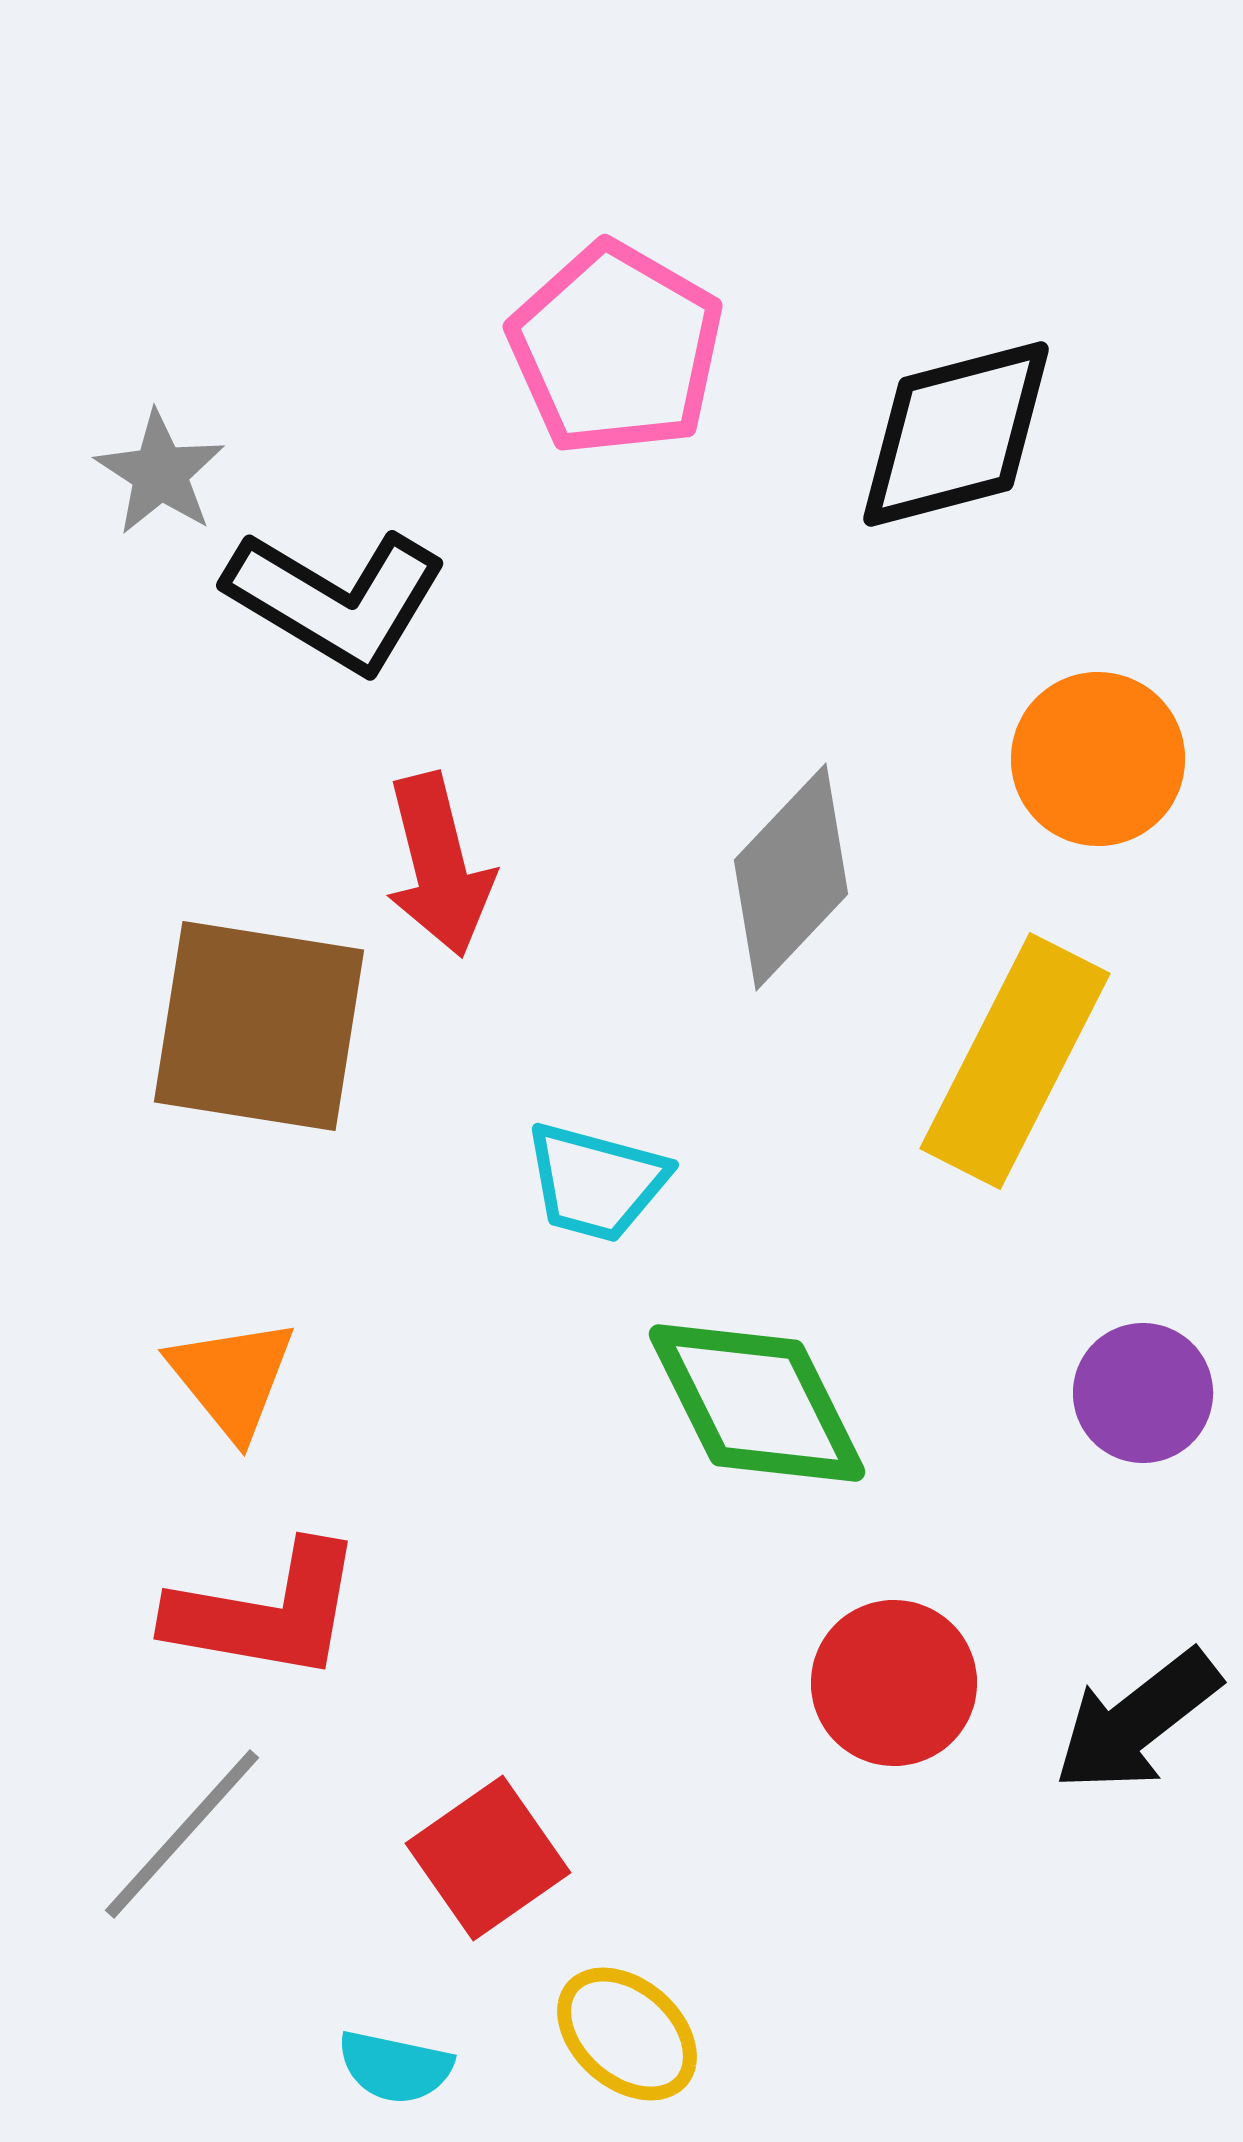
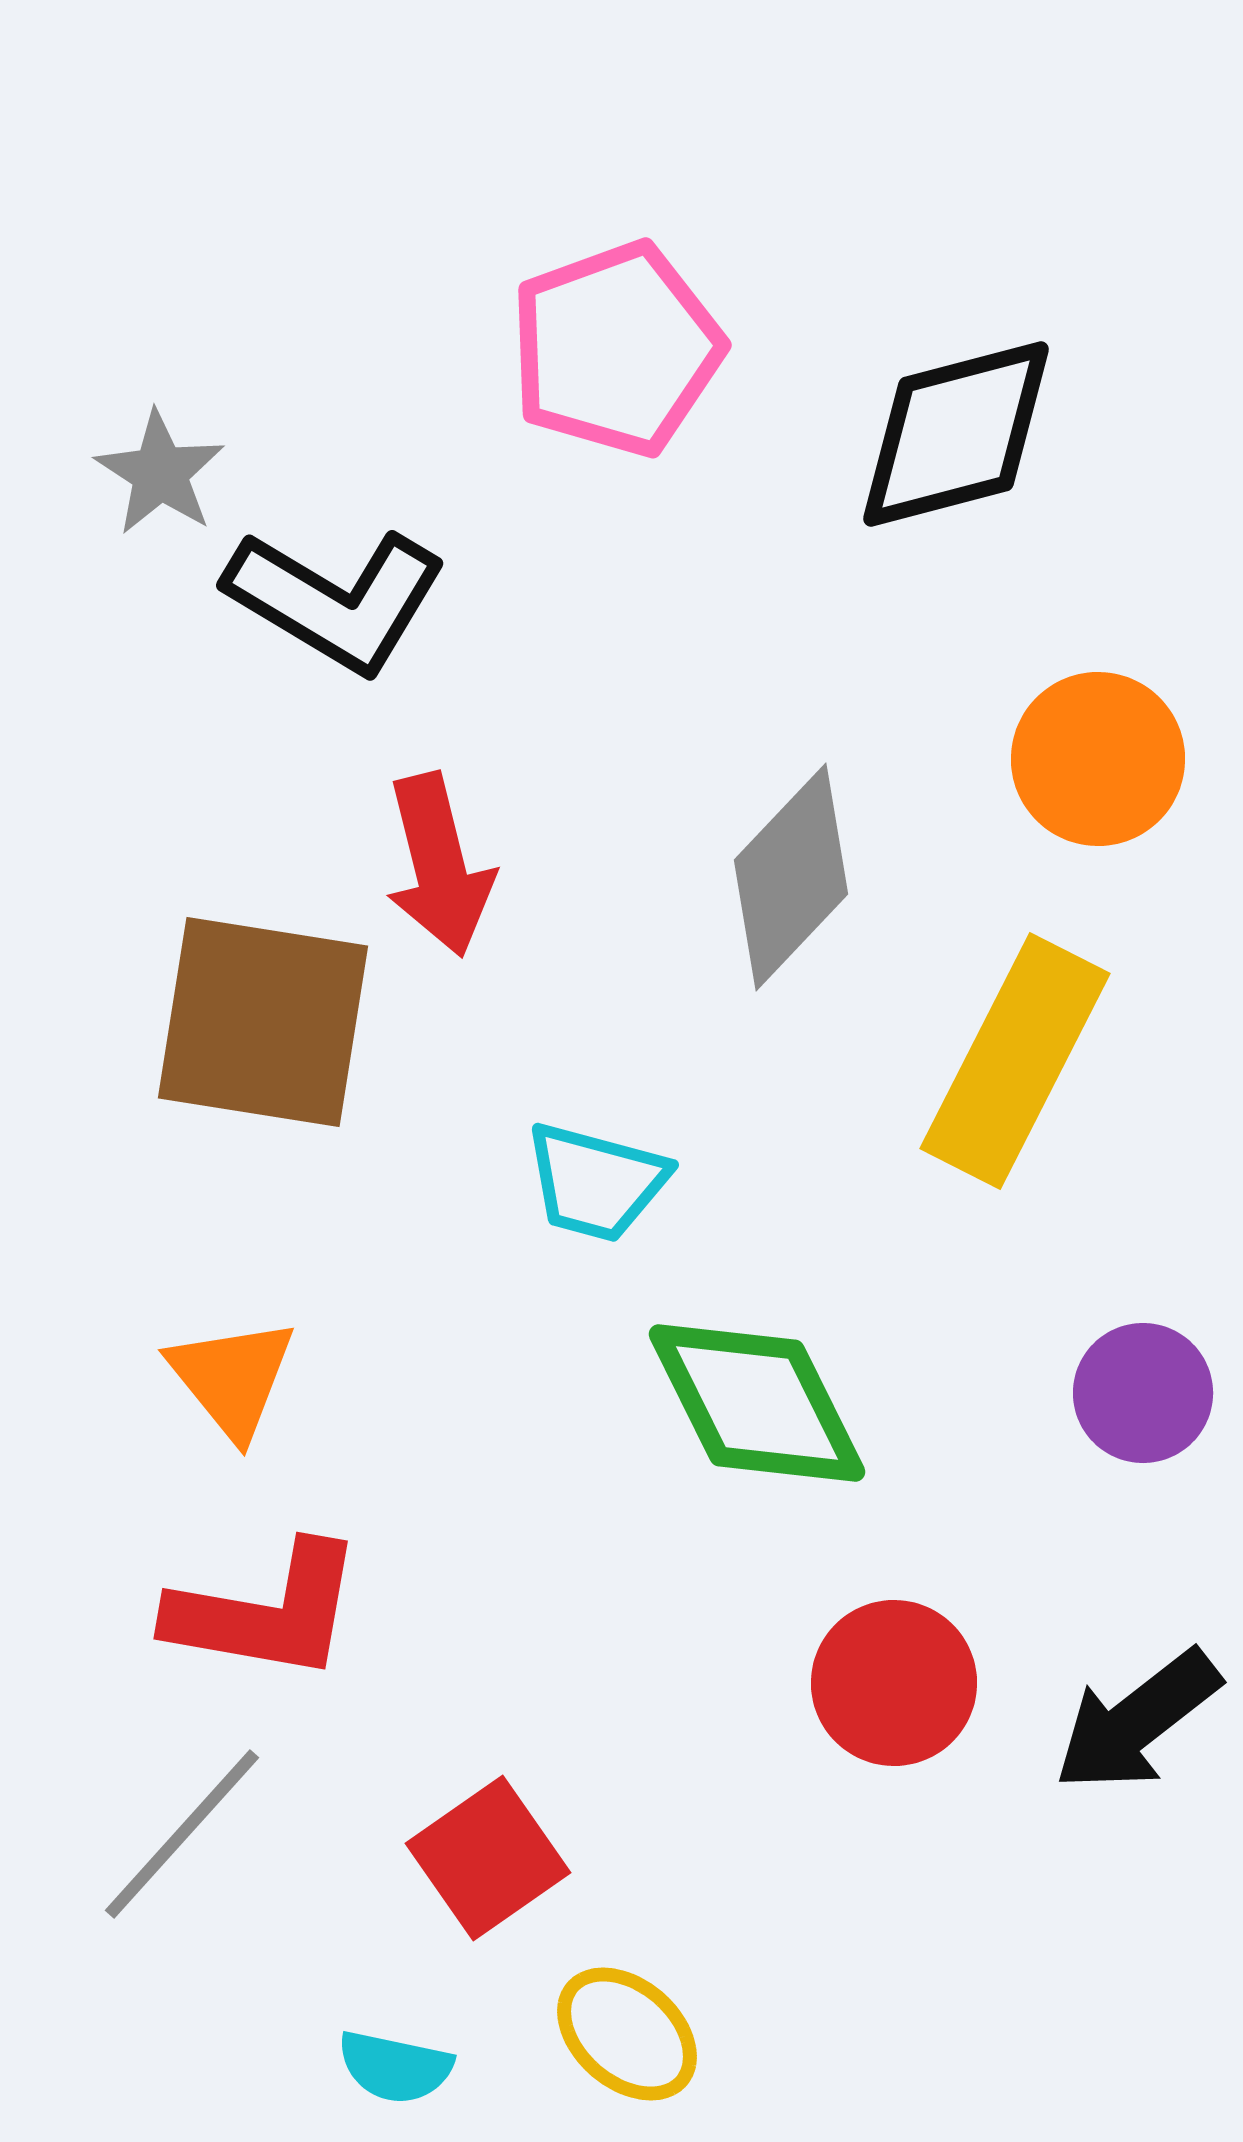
pink pentagon: rotated 22 degrees clockwise
brown square: moved 4 px right, 4 px up
